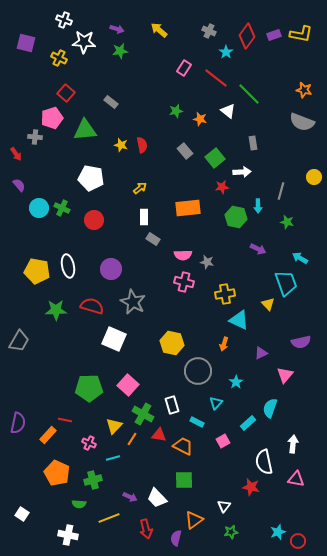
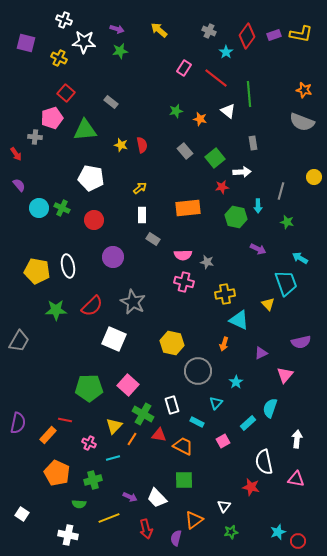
green line at (249, 94): rotated 40 degrees clockwise
white rectangle at (144, 217): moved 2 px left, 2 px up
purple circle at (111, 269): moved 2 px right, 12 px up
red semicircle at (92, 306): rotated 120 degrees clockwise
white arrow at (293, 444): moved 4 px right, 5 px up
